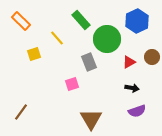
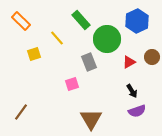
black arrow: moved 3 px down; rotated 48 degrees clockwise
